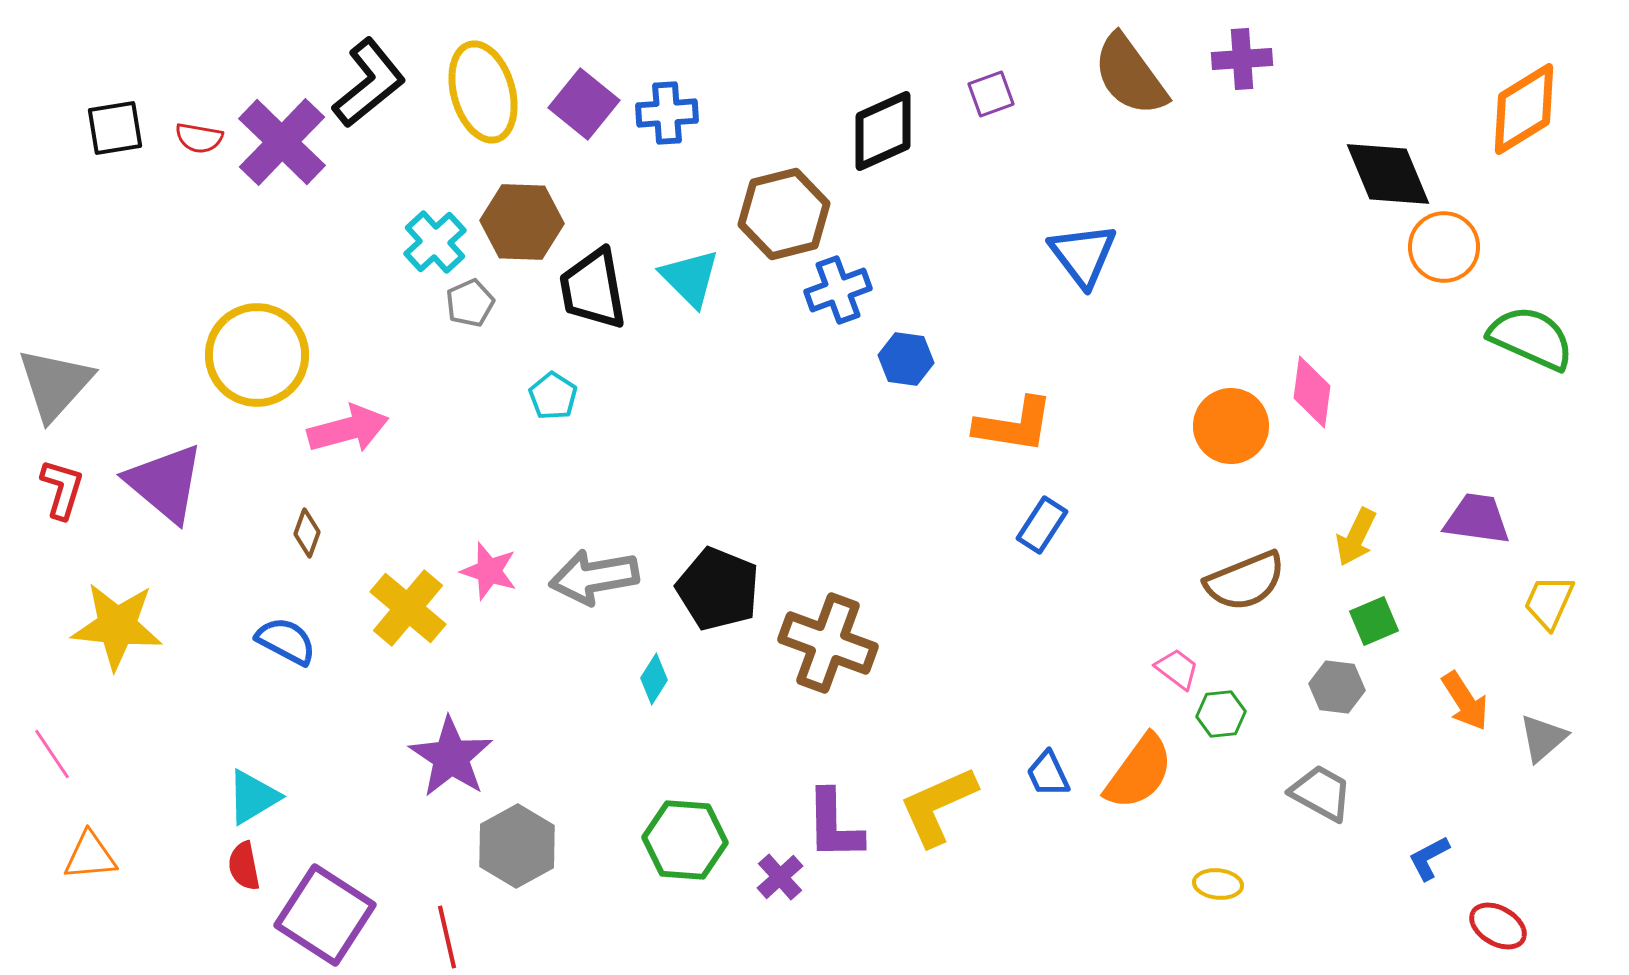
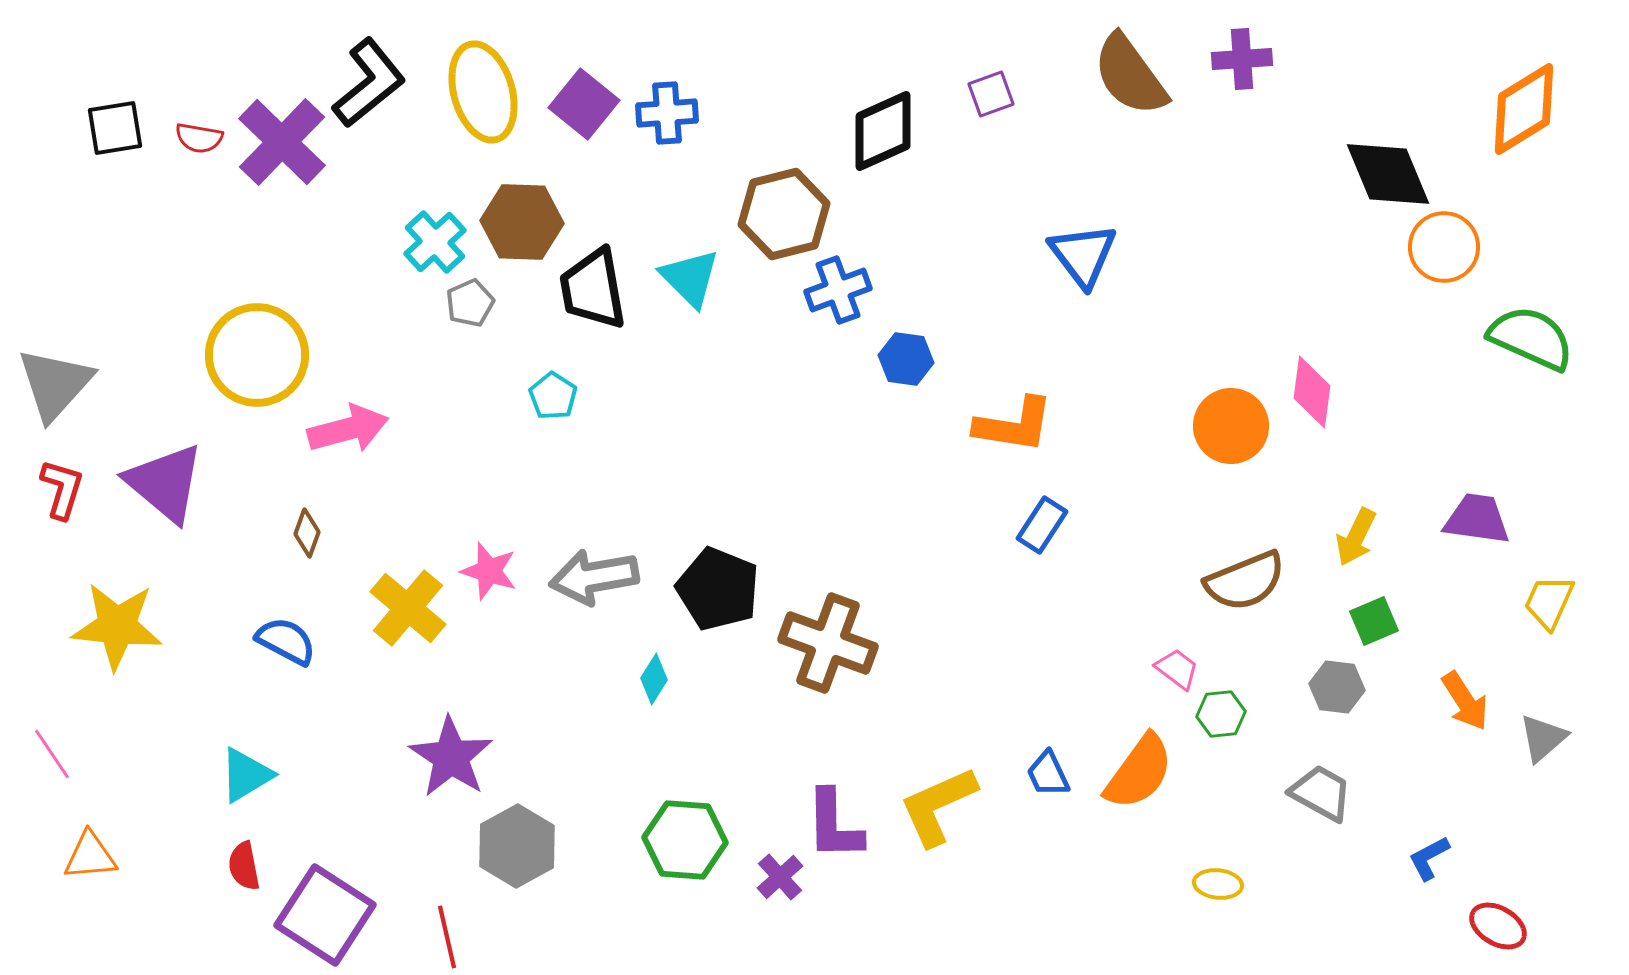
cyan triangle at (253, 797): moved 7 px left, 22 px up
